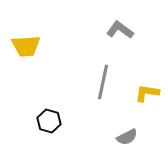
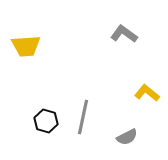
gray L-shape: moved 4 px right, 4 px down
gray line: moved 20 px left, 35 px down
yellow L-shape: rotated 30 degrees clockwise
black hexagon: moved 3 px left
